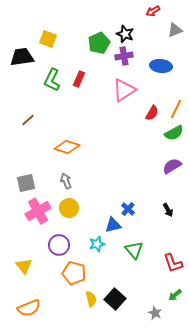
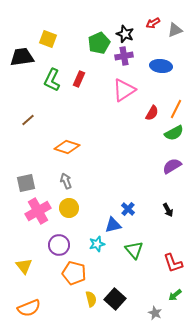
red arrow: moved 12 px down
